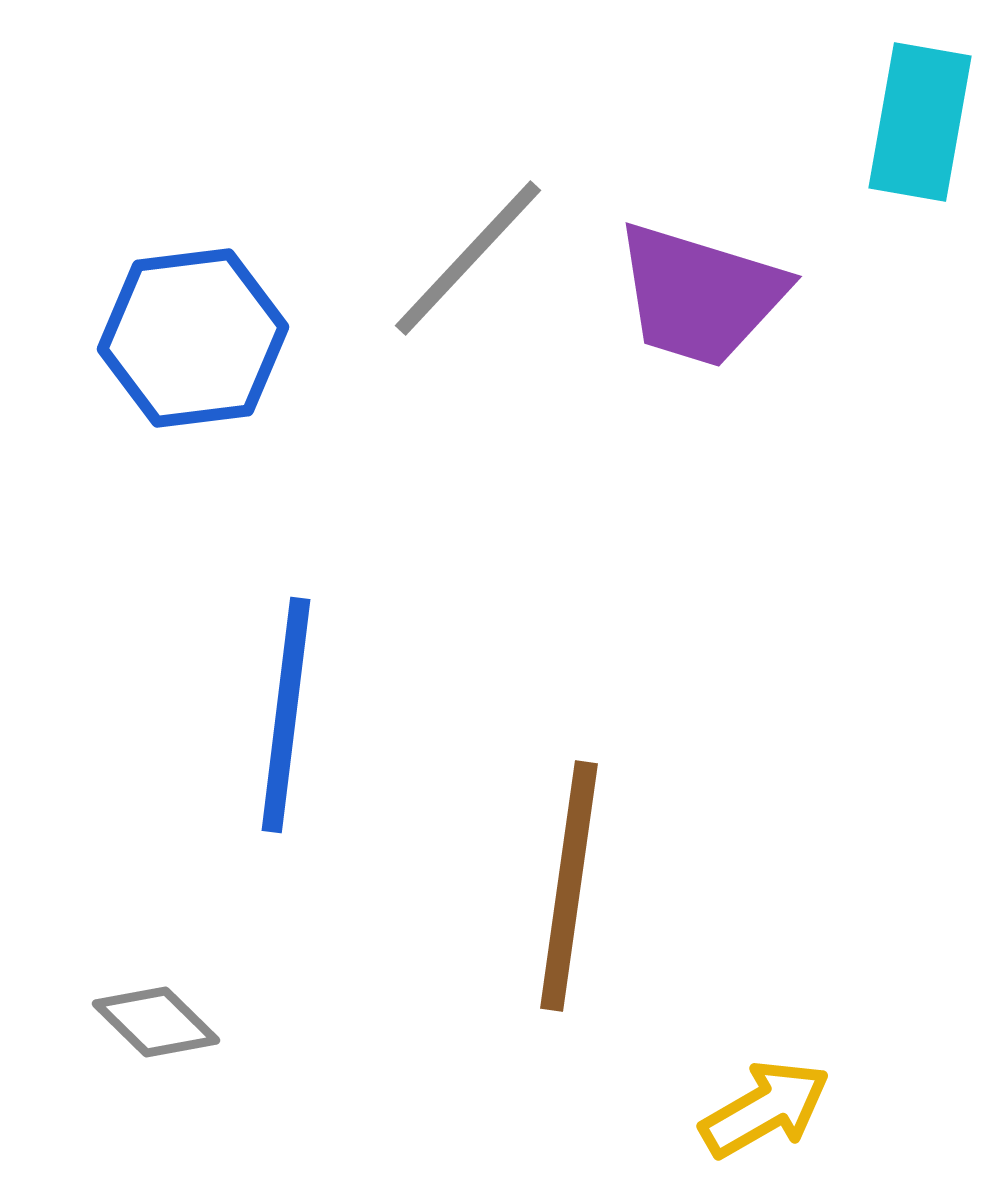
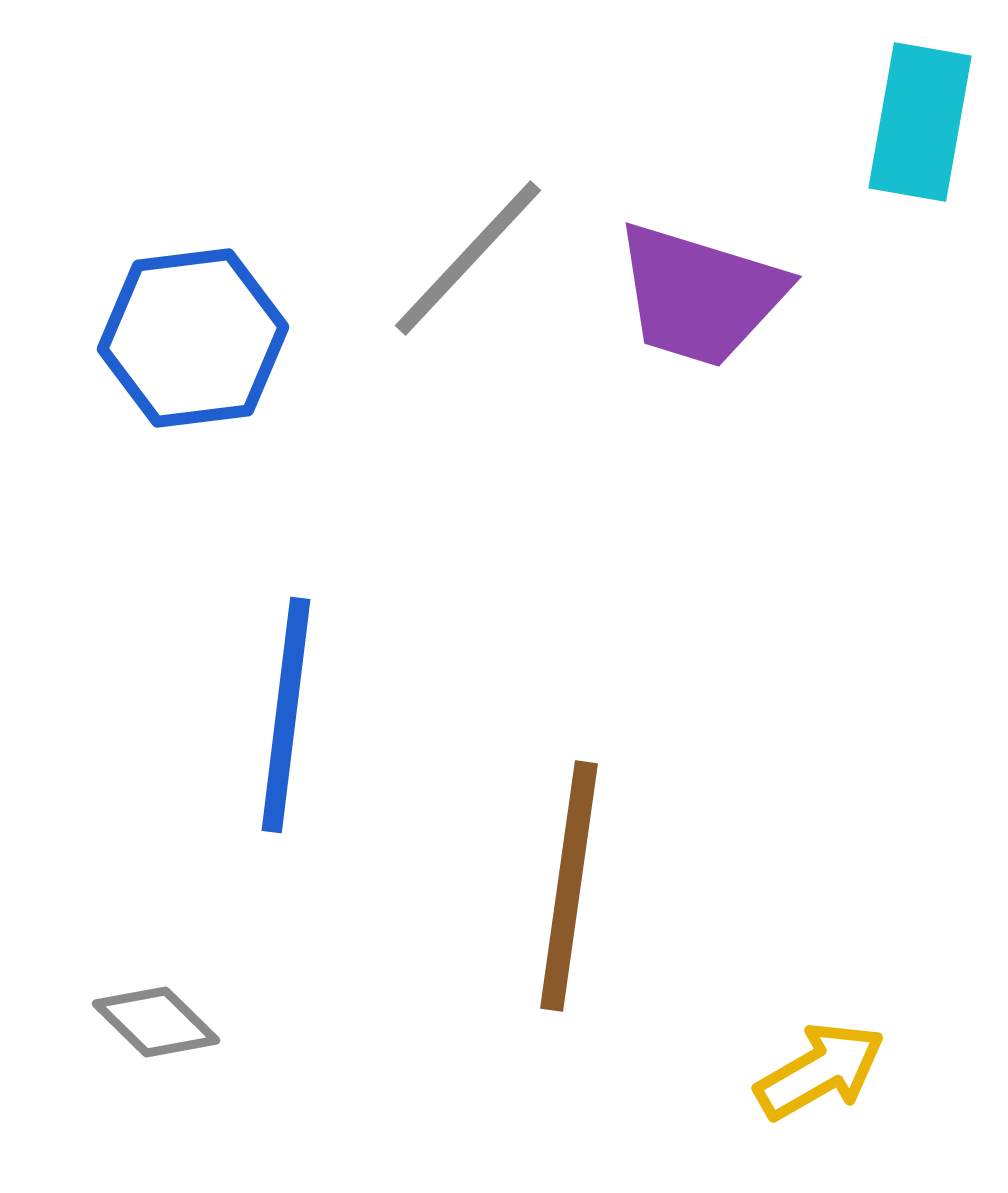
yellow arrow: moved 55 px right, 38 px up
